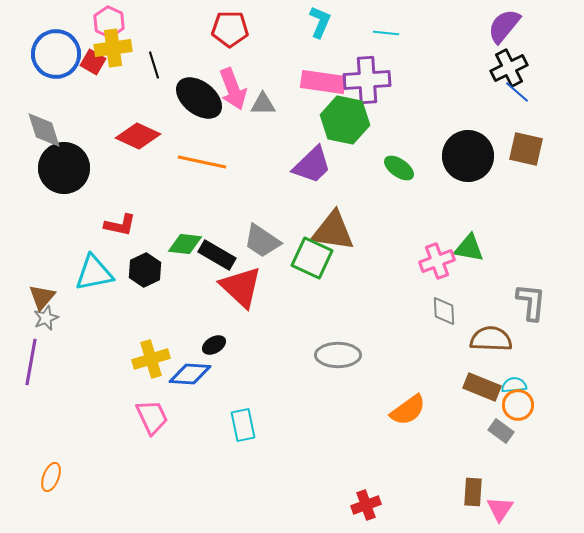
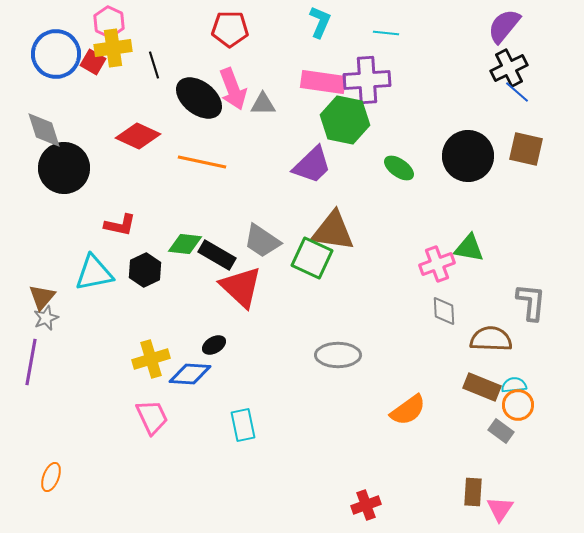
pink cross at (437, 261): moved 3 px down
